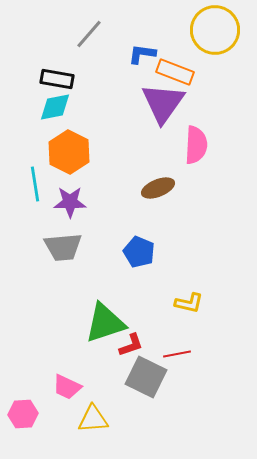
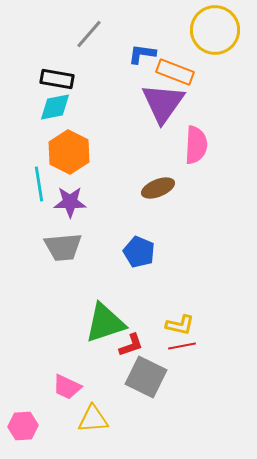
cyan line: moved 4 px right
yellow L-shape: moved 9 px left, 22 px down
red line: moved 5 px right, 8 px up
pink hexagon: moved 12 px down
